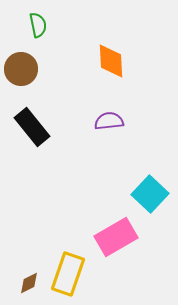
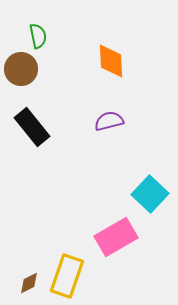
green semicircle: moved 11 px down
purple semicircle: rotated 8 degrees counterclockwise
yellow rectangle: moved 1 px left, 2 px down
